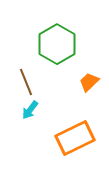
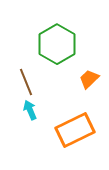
orange trapezoid: moved 3 px up
cyan arrow: rotated 120 degrees clockwise
orange rectangle: moved 8 px up
